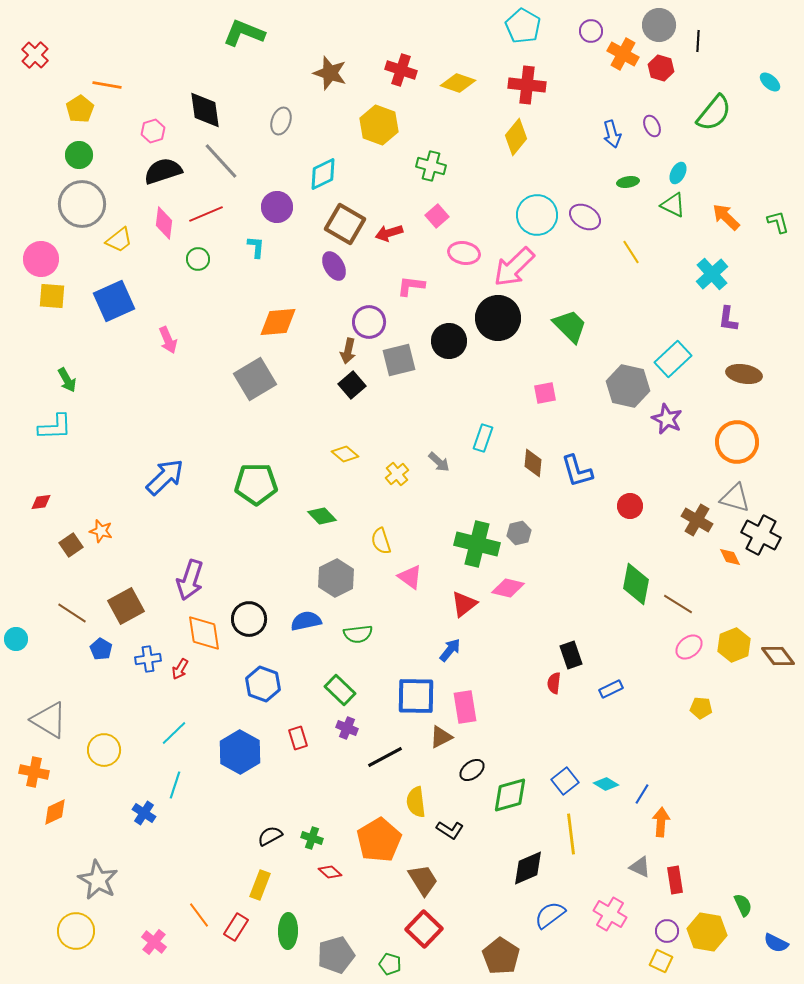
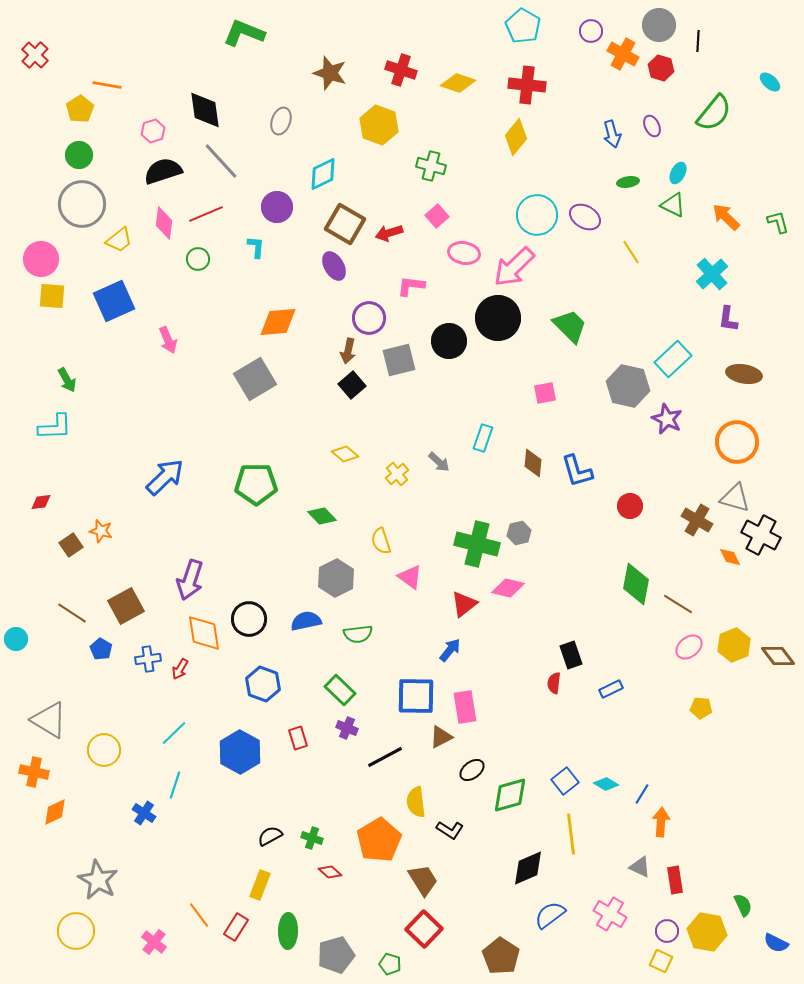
purple circle at (369, 322): moved 4 px up
